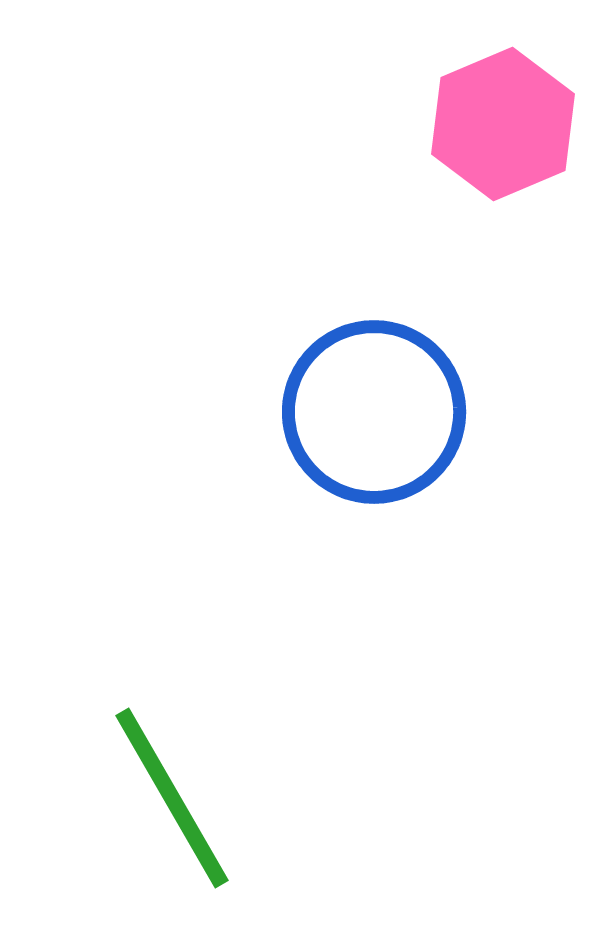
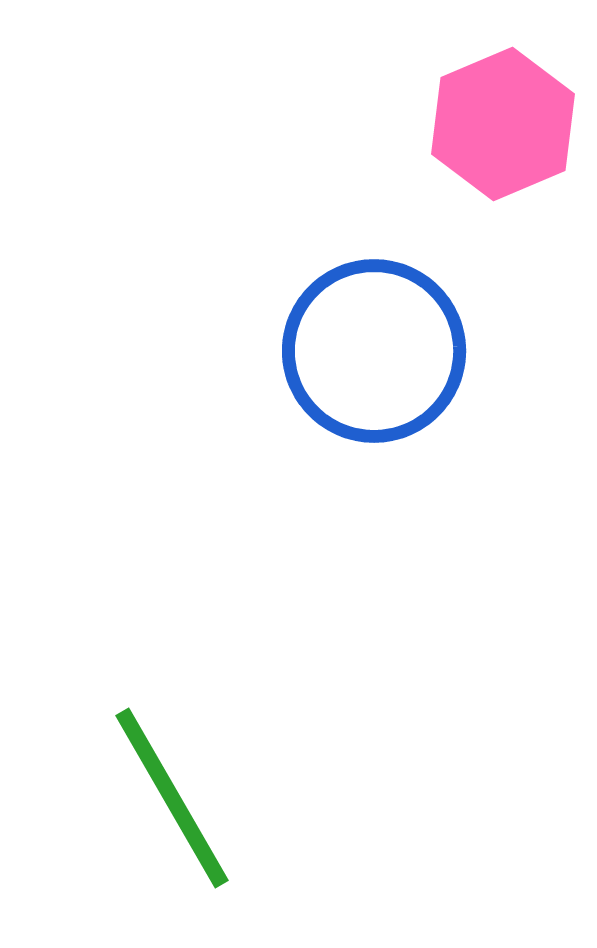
blue circle: moved 61 px up
